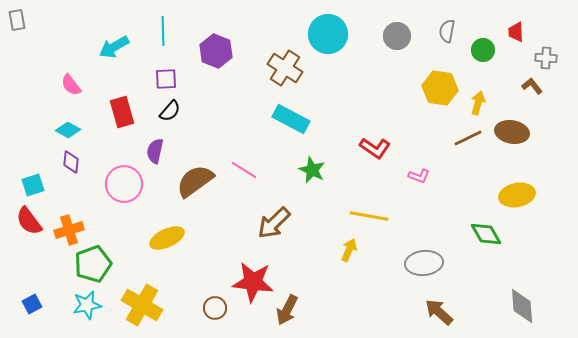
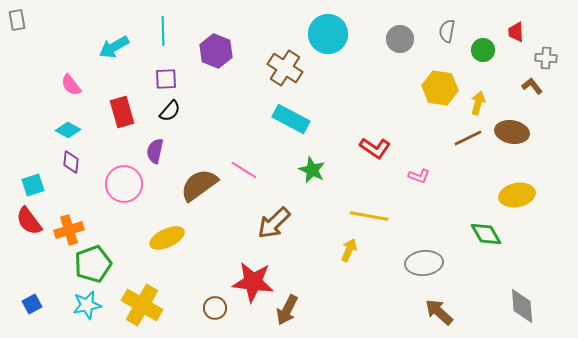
gray circle at (397, 36): moved 3 px right, 3 px down
brown semicircle at (195, 181): moved 4 px right, 4 px down
